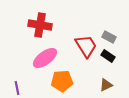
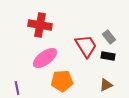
gray rectangle: rotated 24 degrees clockwise
black rectangle: rotated 24 degrees counterclockwise
